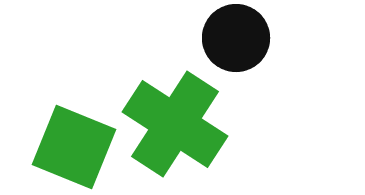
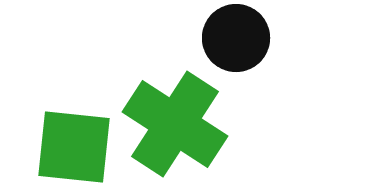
green square: rotated 16 degrees counterclockwise
